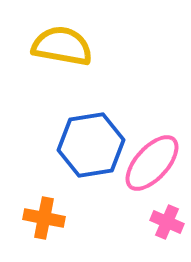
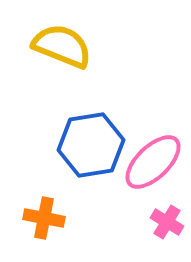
yellow semicircle: rotated 12 degrees clockwise
pink ellipse: moved 1 px right, 1 px up; rotated 4 degrees clockwise
pink cross: rotated 8 degrees clockwise
